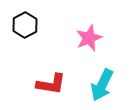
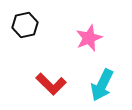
black hexagon: rotated 15 degrees clockwise
red L-shape: rotated 36 degrees clockwise
